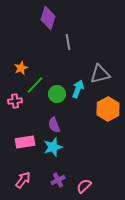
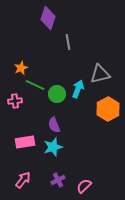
green line: rotated 72 degrees clockwise
